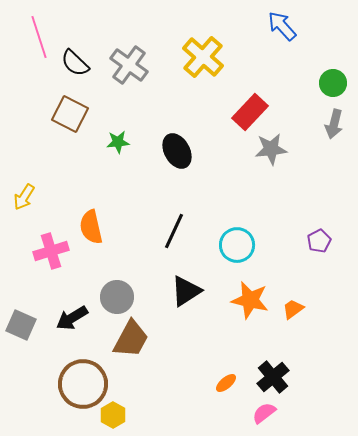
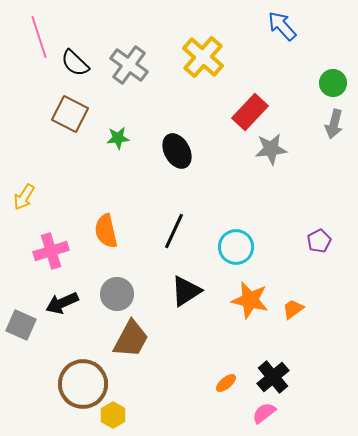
green star: moved 4 px up
orange semicircle: moved 15 px right, 4 px down
cyan circle: moved 1 px left, 2 px down
gray circle: moved 3 px up
black arrow: moved 10 px left, 15 px up; rotated 8 degrees clockwise
